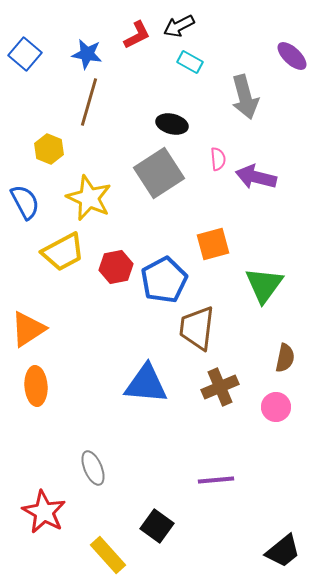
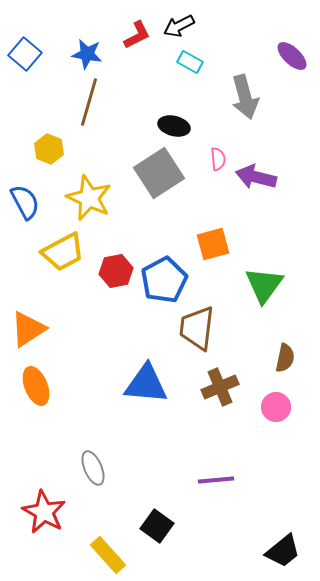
black ellipse: moved 2 px right, 2 px down
red hexagon: moved 4 px down
orange ellipse: rotated 18 degrees counterclockwise
